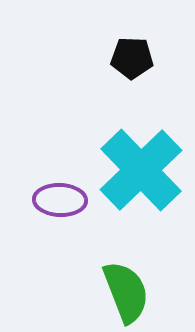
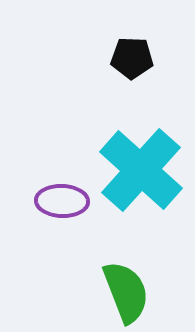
cyan cross: rotated 4 degrees counterclockwise
purple ellipse: moved 2 px right, 1 px down
